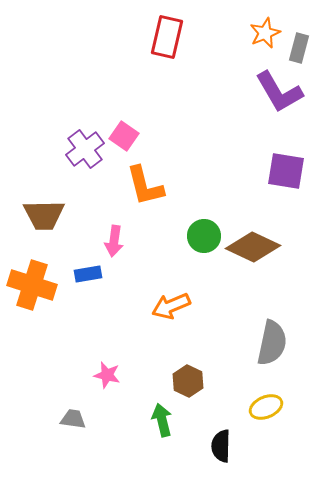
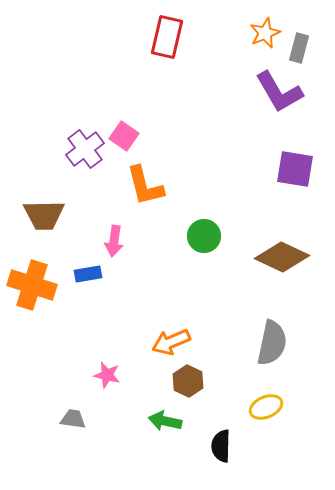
purple square: moved 9 px right, 2 px up
brown diamond: moved 29 px right, 10 px down
orange arrow: moved 36 px down
green arrow: moved 3 px right, 1 px down; rotated 64 degrees counterclockwise
